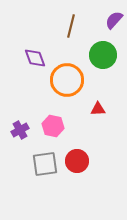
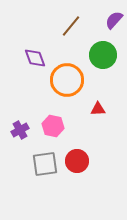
brown line: rotated 25 degrees clockwise
